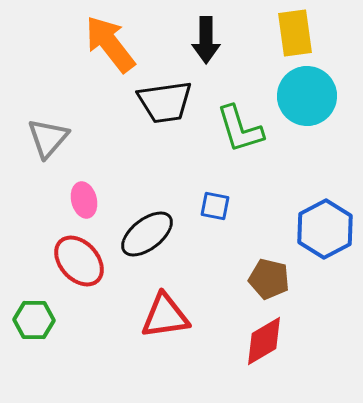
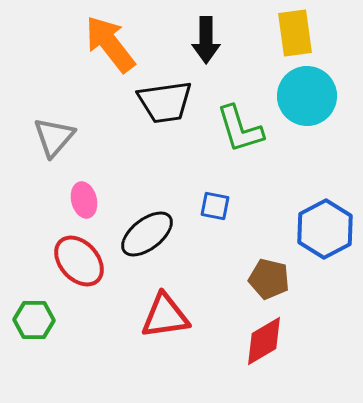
gray triangle: moved 6 px right, 1 px up
